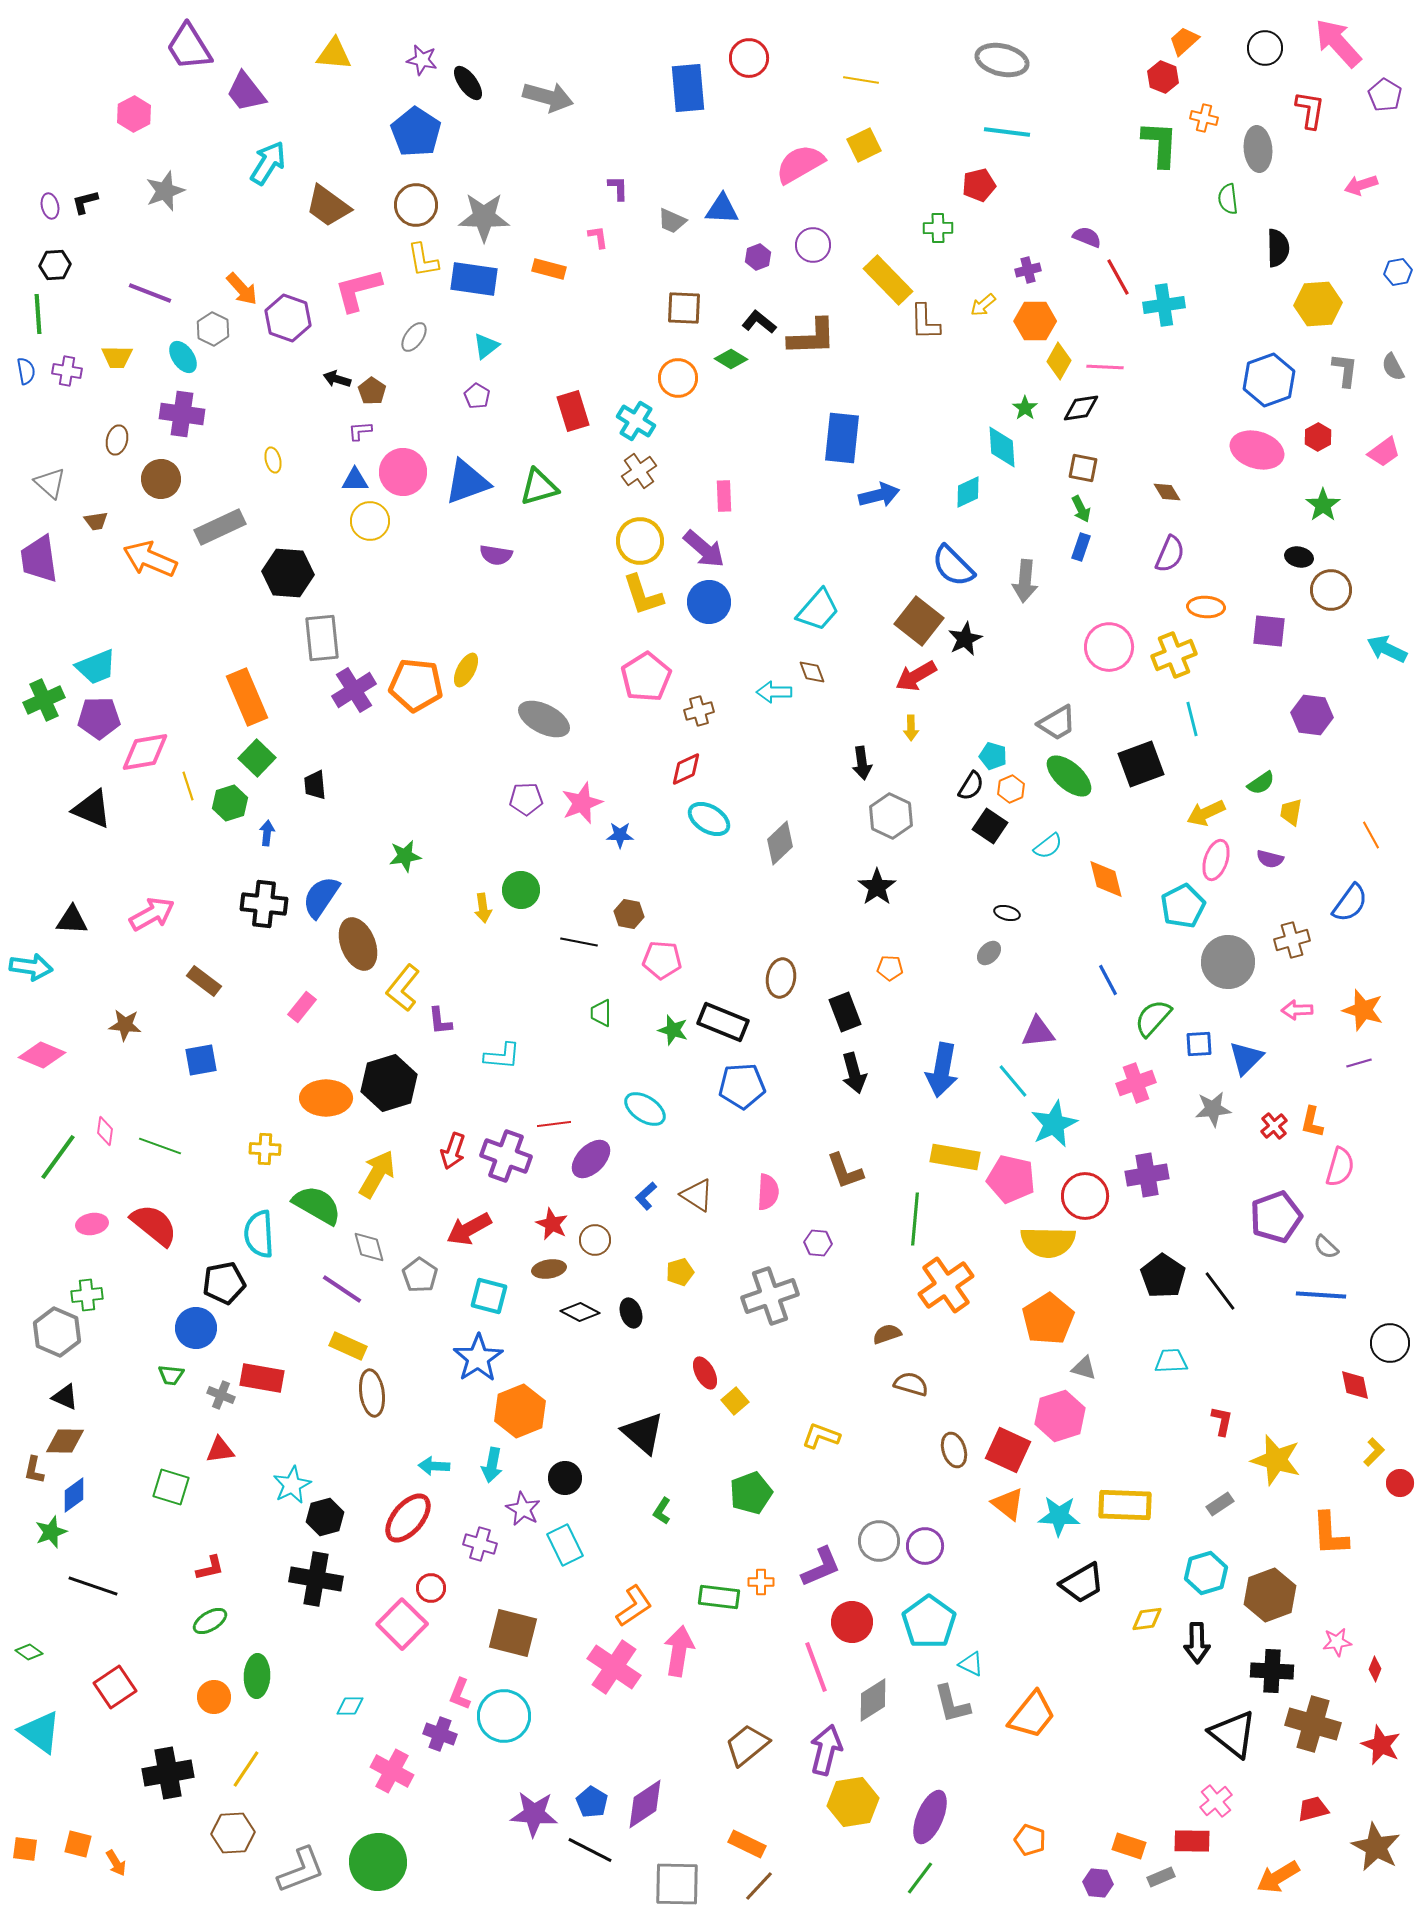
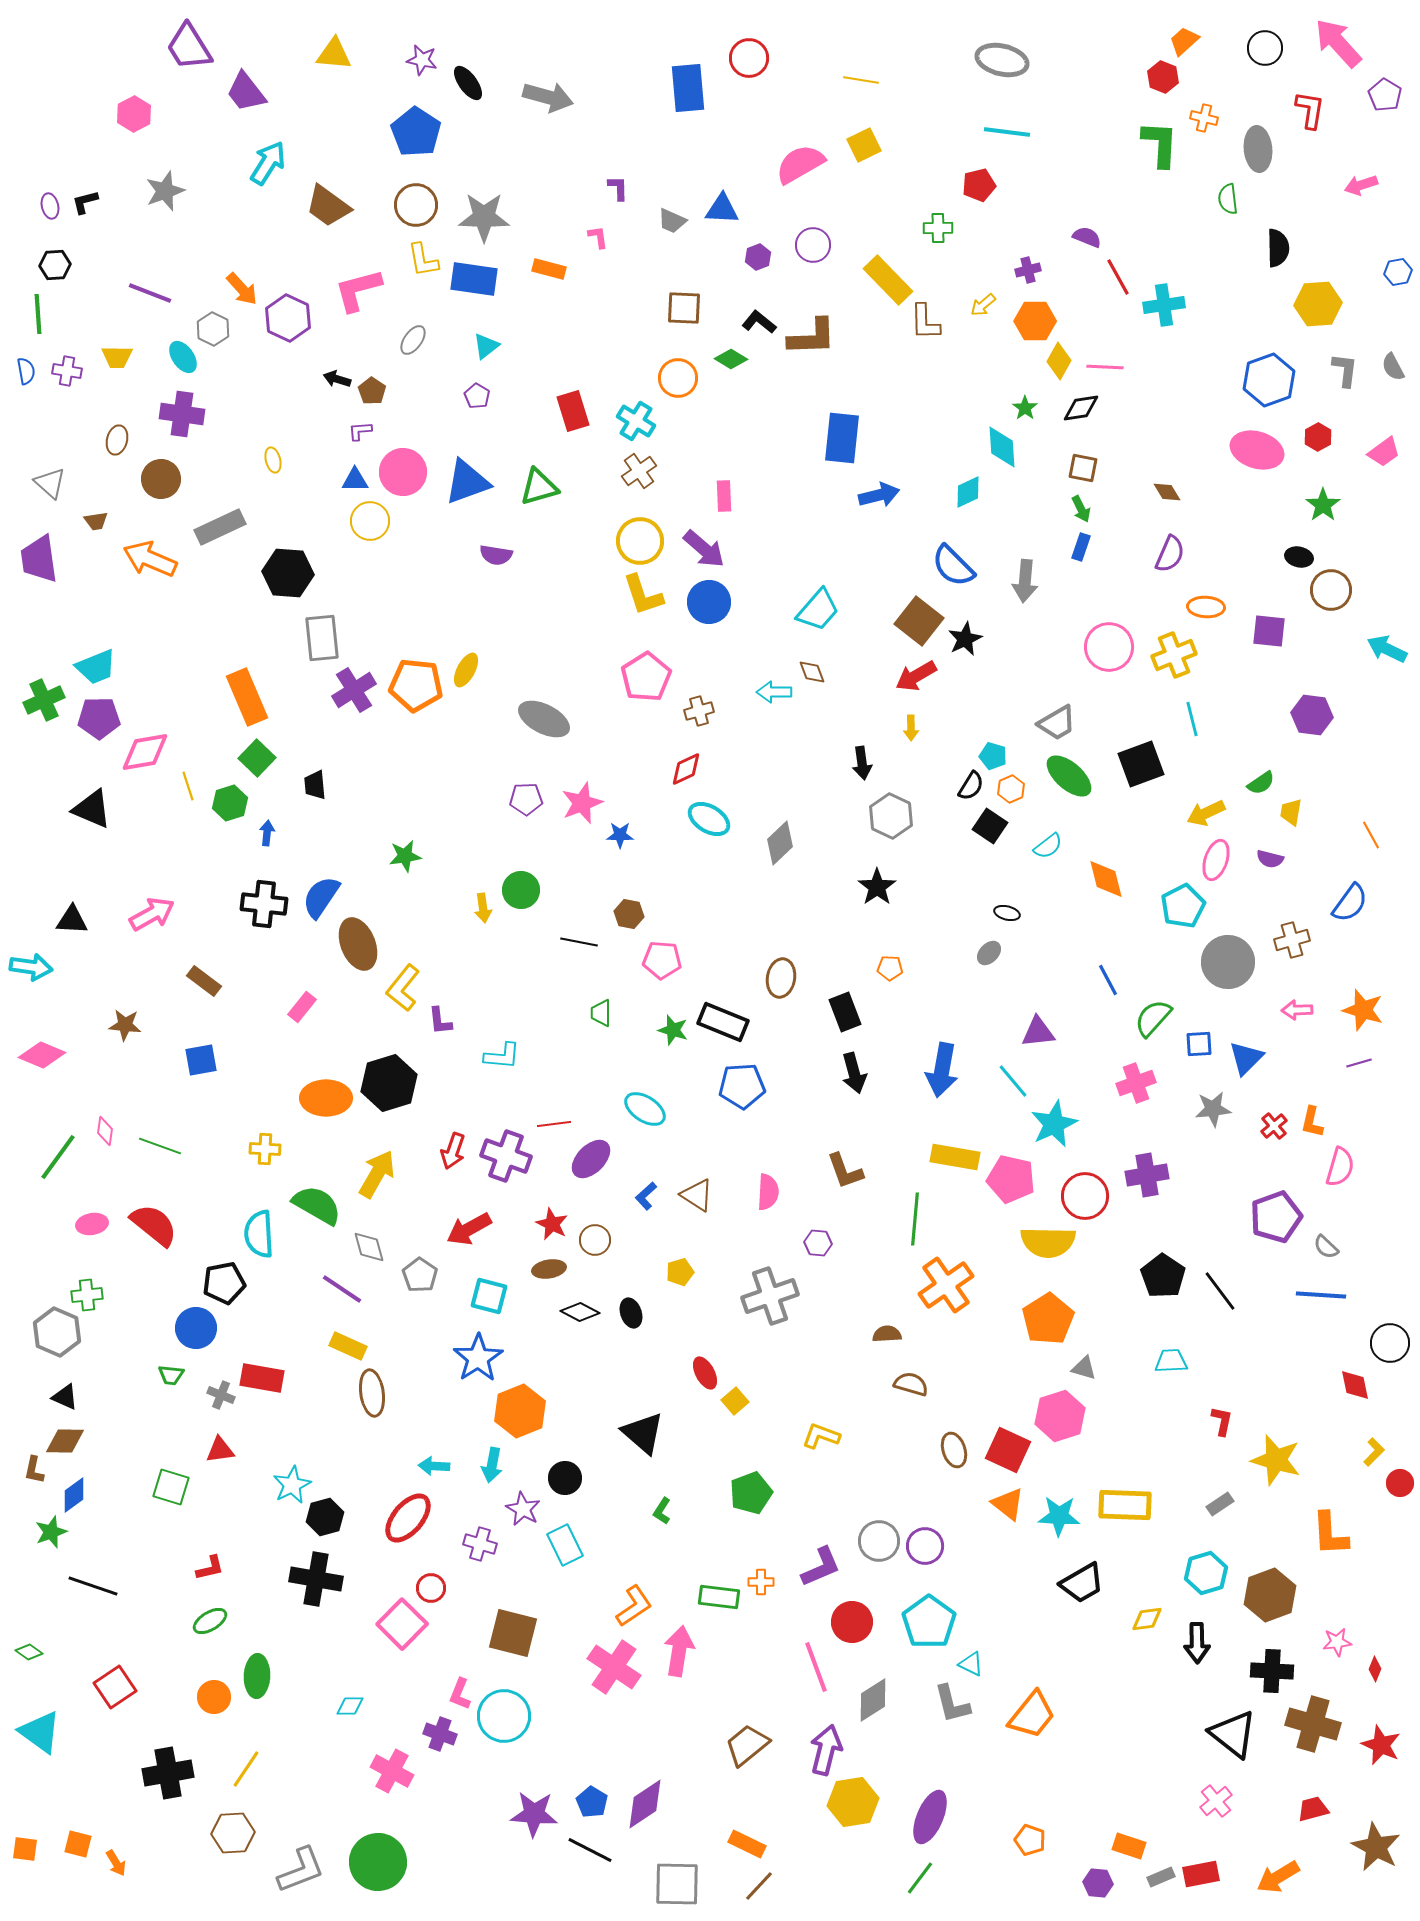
purple hexagon at (288, 318): rotated 6 degrees clockwise
gray ellipse at (414, 337): moved 1 px left, 3 px down
brown semicircle at (887, 1334): rotated 16 degrees clockwise
red rectangle at (1192, 1841): moved 9 px right, 33 px down; rotated 12 degrees counterclockwise
